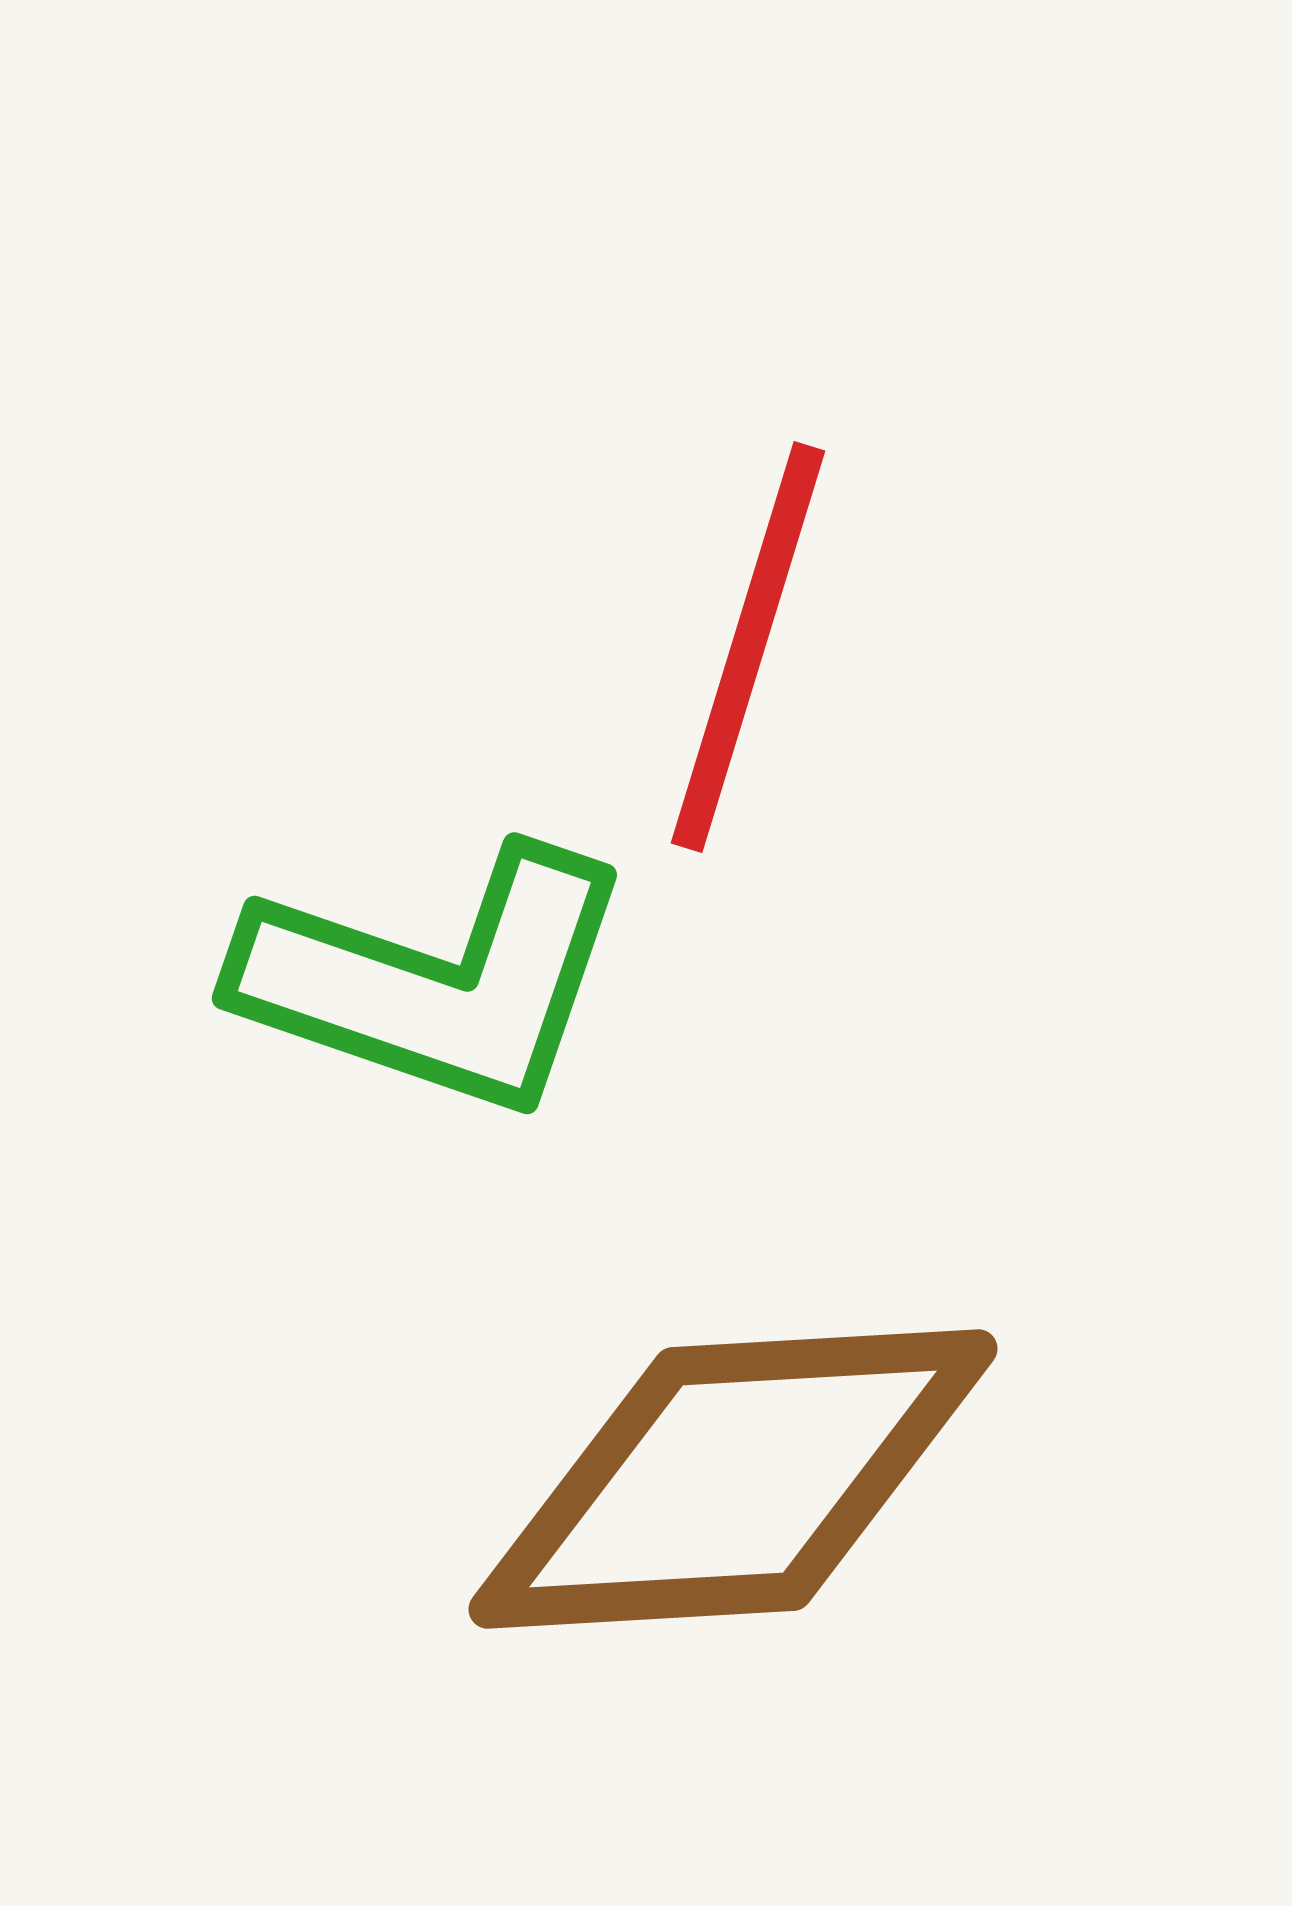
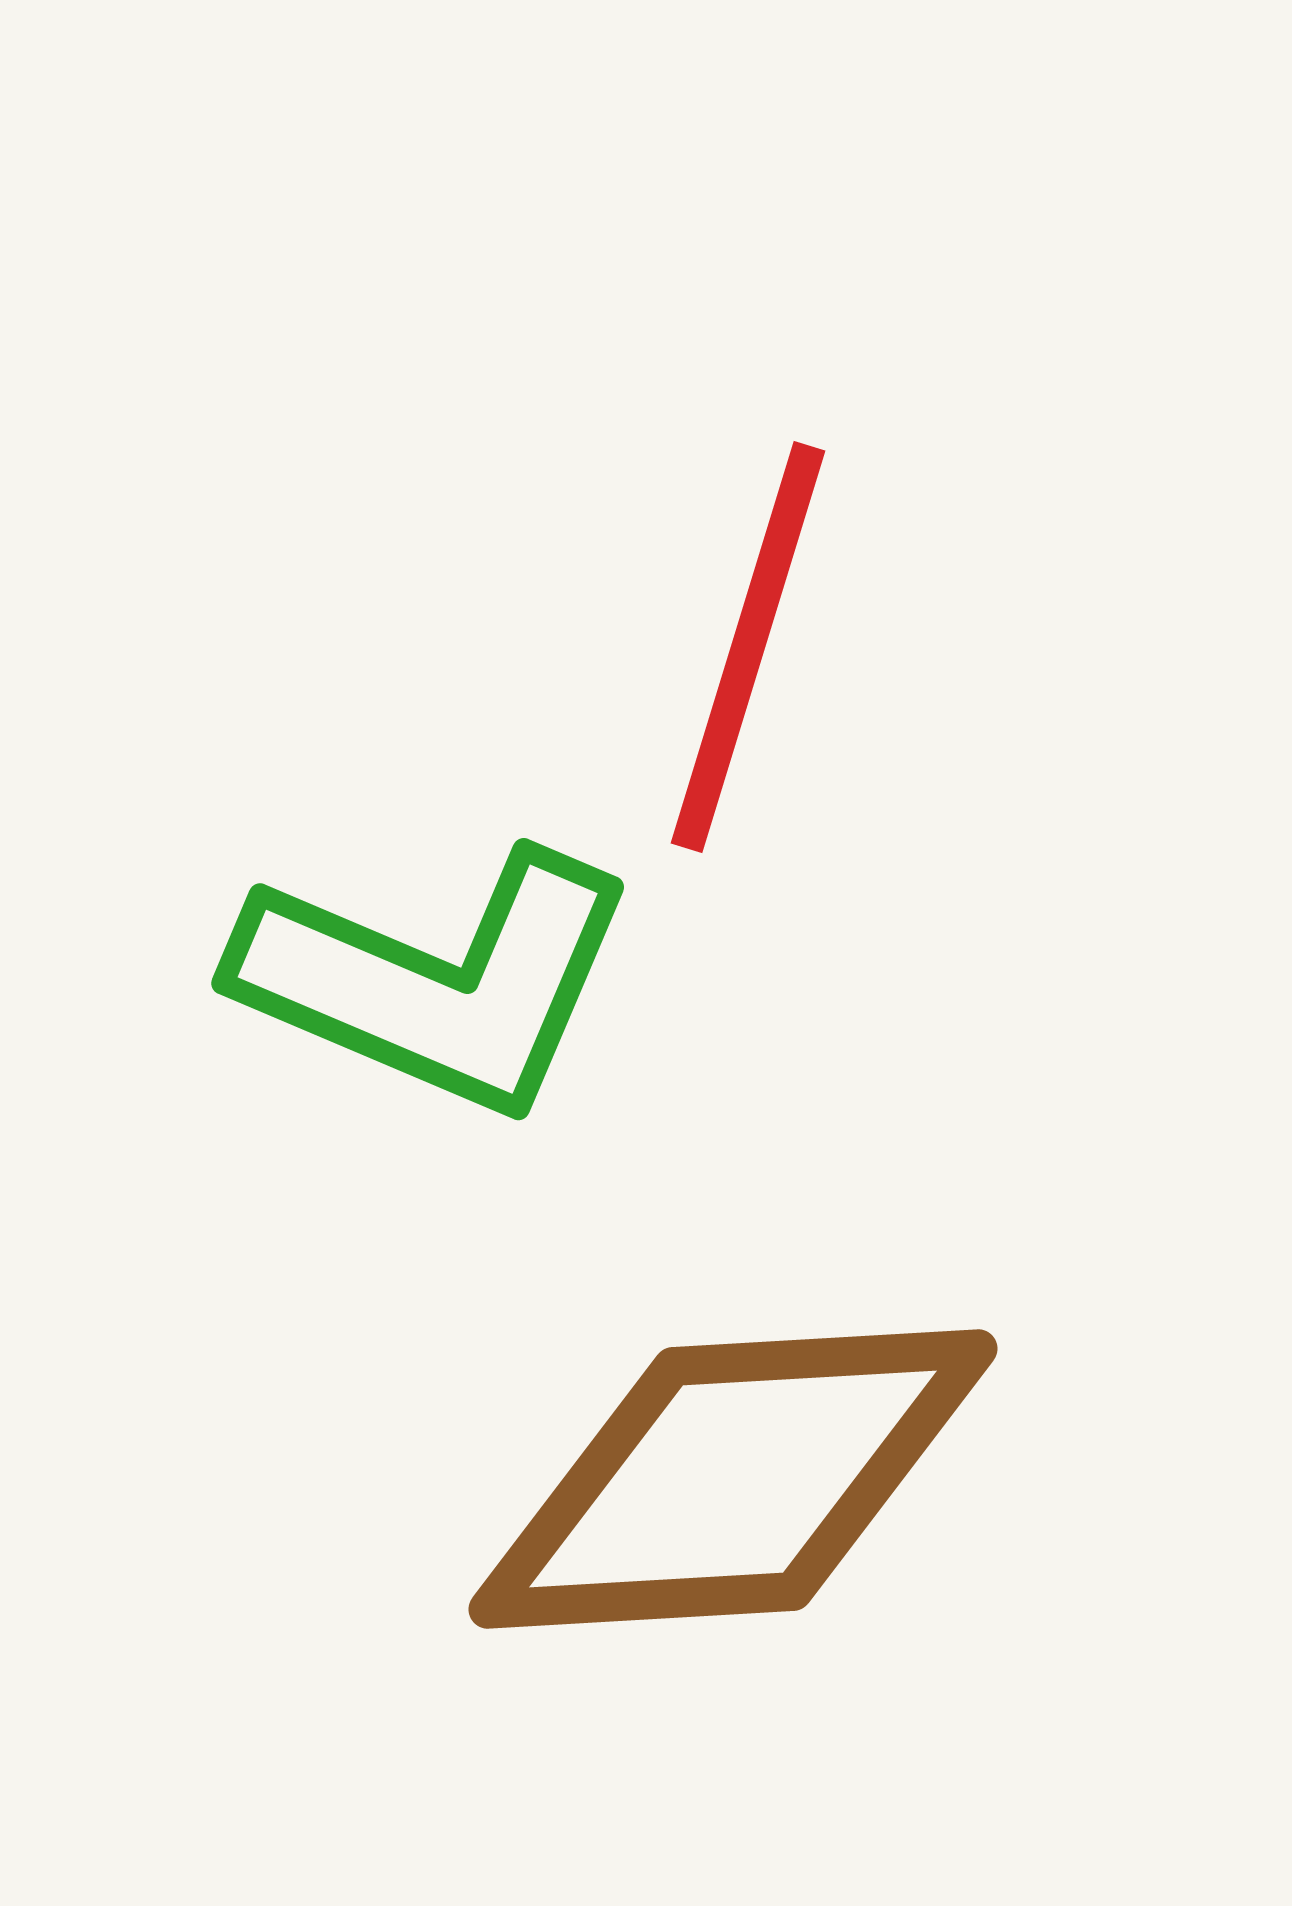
green L-shape: rotated 4 degrees clockwise
